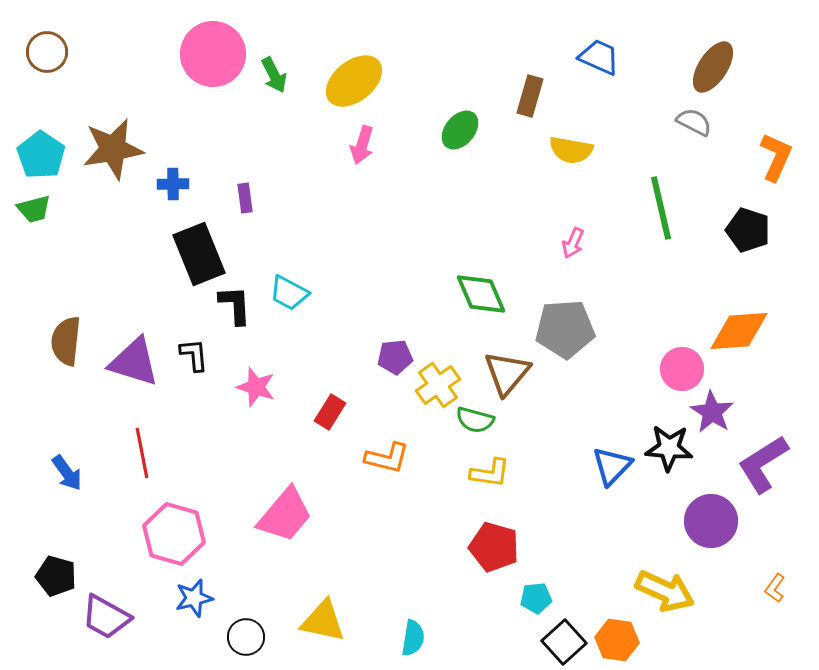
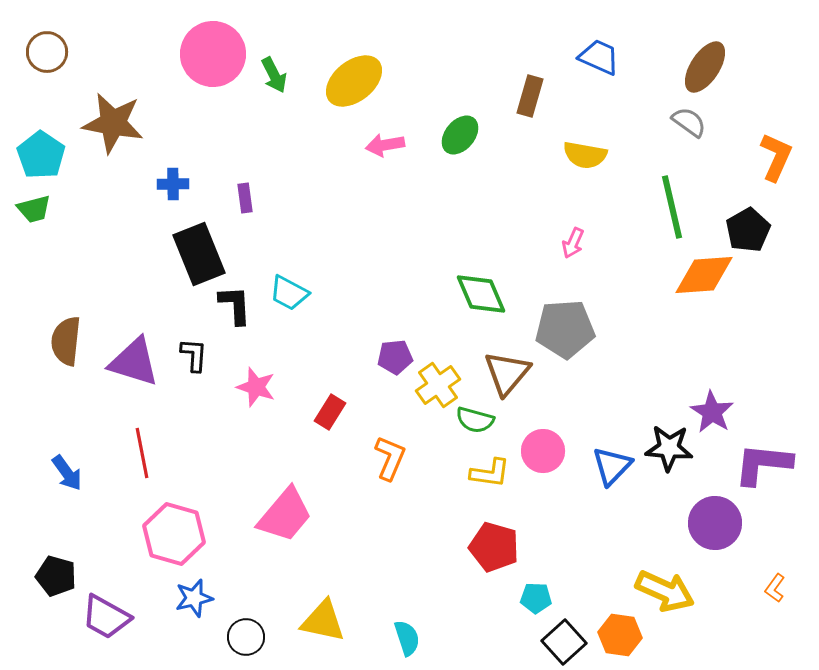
brown ellipse at (713, 67): moved 8 px left
gray semicircle at (694, 122): moved 5 px left; rotated 9 degrees clockwise
green ellipse at (460, 130): moved 5 px down
pink arrow at (362, 145): moved 23 px right; rotated 63 degrees clockwise
brown star at (113, 149): moved 26 px up; rotated 20 degrees clockwise
yellow semicircle at (571, 150): moved 14 px right, 5 px down
green line at (661, 208): moved 11 px right, 1 px up
black pentagon at (748, 230): rotated 24 degrees clockwise
orange diamond at (739, 331): moved 35 px left, 56 px up
black L-shape at (194, 355): rotated 9 degrees clockwise
pink circle at (682, 369): moved 139 px left, 82 px down
orange L-shape at (387, 458): moved 3 px right; rotated 81 degrees counterclockwise
purple L-shape at (763, 464): rotated 38 degrees clockwise
purple circle at (711, 521): moved 4 px right, 2 px down
cyan pentagon at (536, 598): rotated 8 degrees clockwise
cyan semicircle at (413, 638): moved 6 px left; rotated 27 degrees counterclockwise
orange hexagon at (617, 640): moved 3 px right, 5 px up
